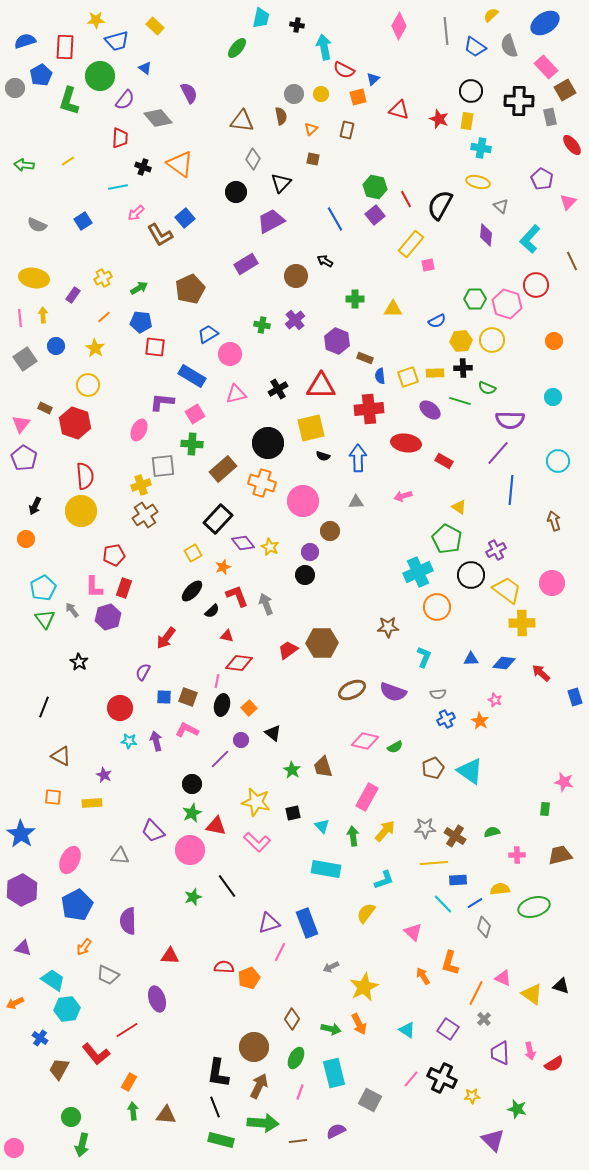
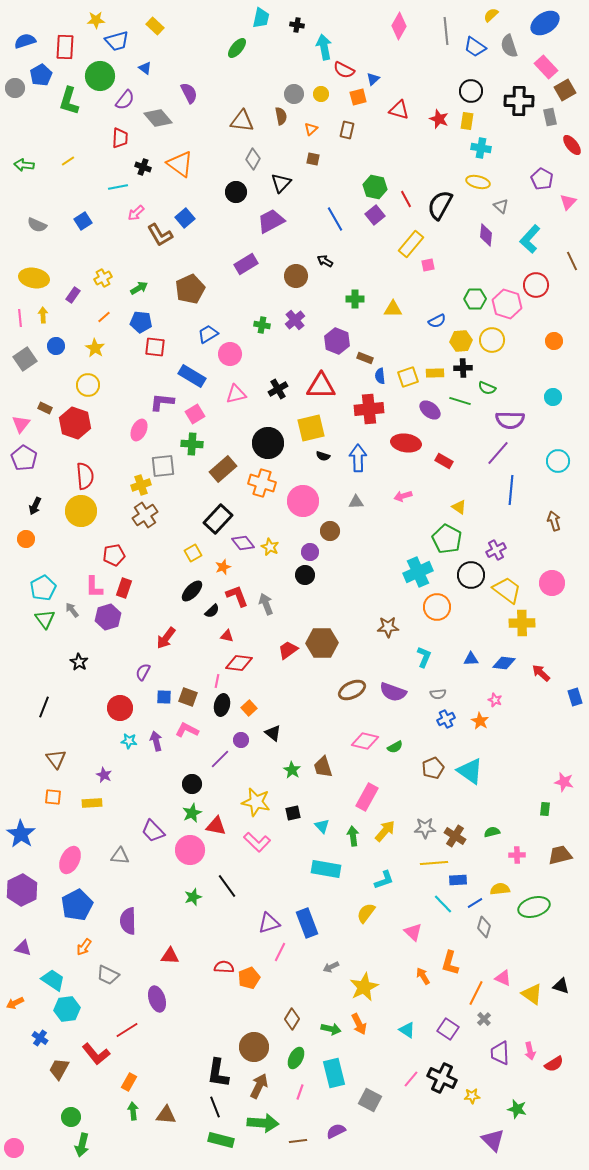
brown triangle at (61, 756): moved 5 px left, 3 px down; rotated 25 degrees clockwise
